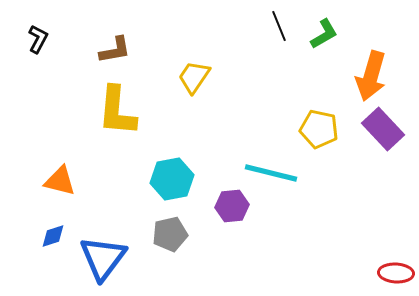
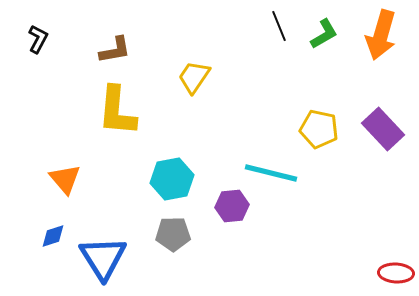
orange arrow: moved 10 px right, 41 px up
orange triangle: moved 5 px right, 2 px up; rotated 36 degrees clockwise
gray pentagon: moved 3 px right; rotated 12 degrees clockwise
blue triangle: rotated 9 degrees counterclockwise
